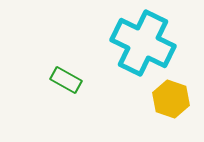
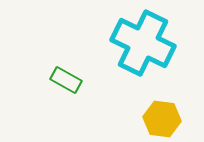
yellow hexagon: moved 9 px left, 20 px down; rotated 12 degrees counterclockwise
